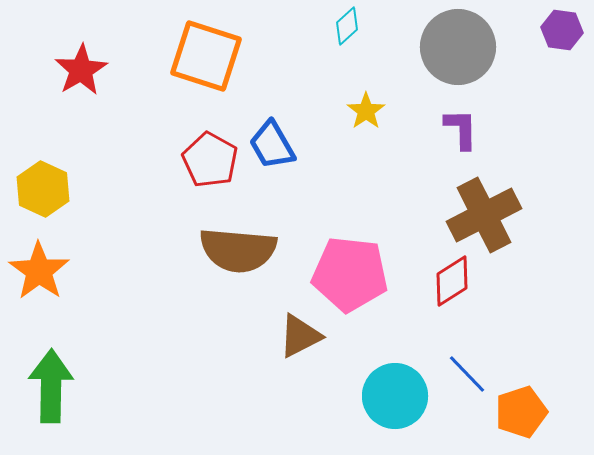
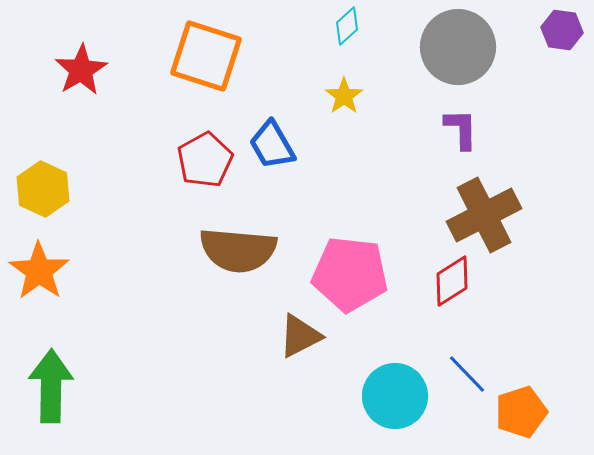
yellow star: moved 22 px left, 15 px up
red pentagon: moved 5 px left; rotated 14 degrees clockwise
